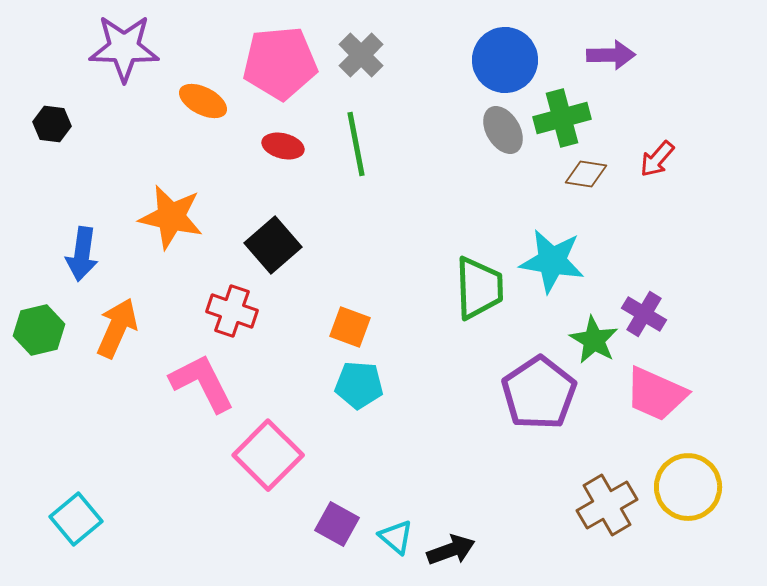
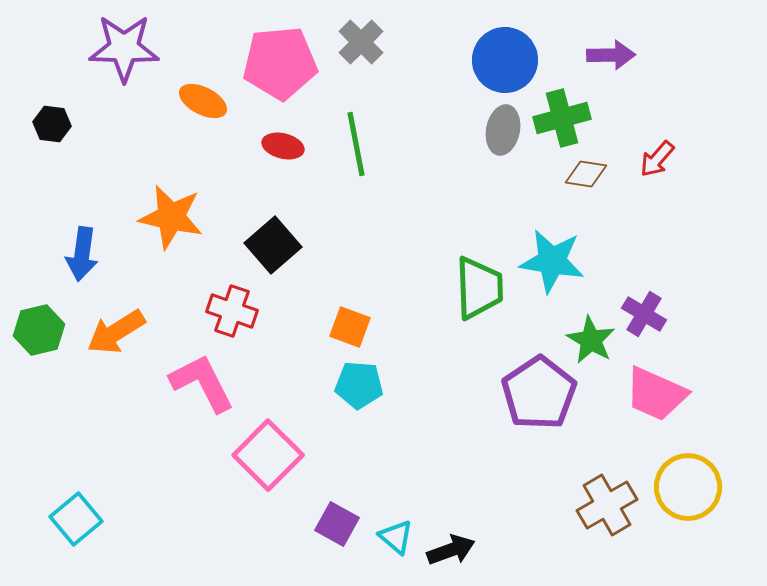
gray cross: moved 13 px up
gray ellipse: rotated 42 degrees clockwise
orange arrow: moved 1 px left, 4 px down; rotated 146 degrees counterclockwise
green star: moved 3 px left
